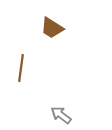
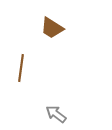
gray arrow: moved 5 px left, 1 px up
